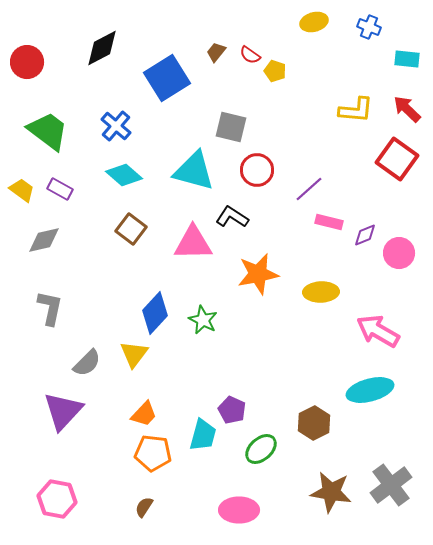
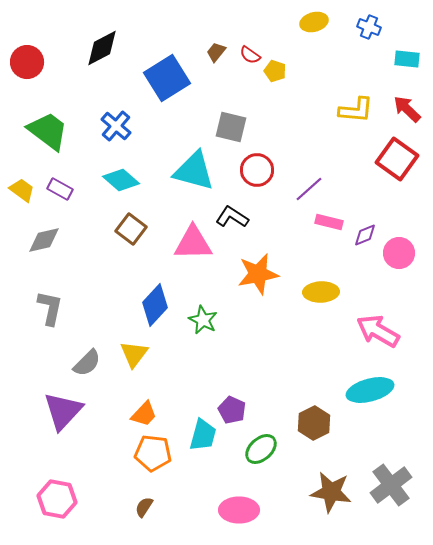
cyan diamond at (124, 175): moved 3 px left, 5 px down
blue diamond at (155, 313): moved 8 px up
